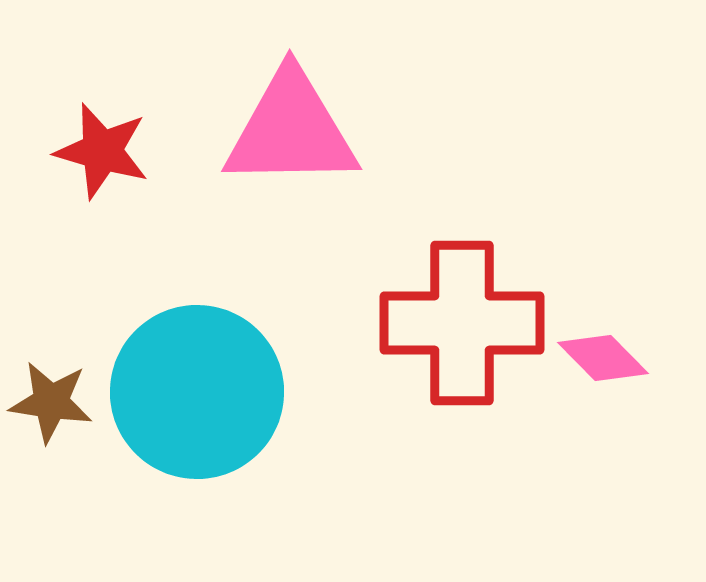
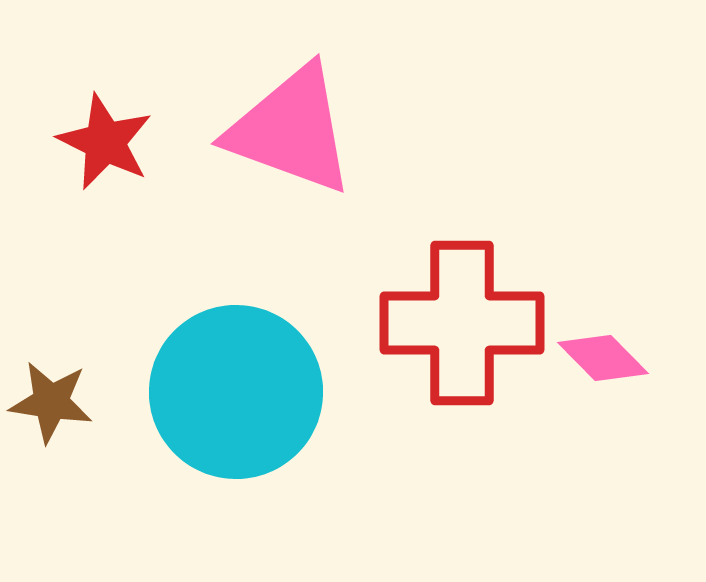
pink triangle: rotated 21 degrees clockwise
red star: moved 3 px right, 9 px up; rotated 10 degrees clockwise
cyan circle: moved 39 px right
